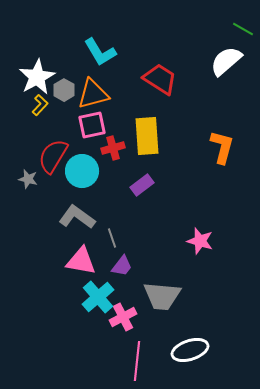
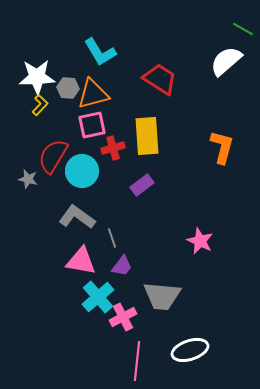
white star: rotated 27 degrees clockwise
gray hexagon: moved 4 px right, 2 px up; rotated 25 degrees counterclockwise
pink star: rotated 8 degrees clockwise
